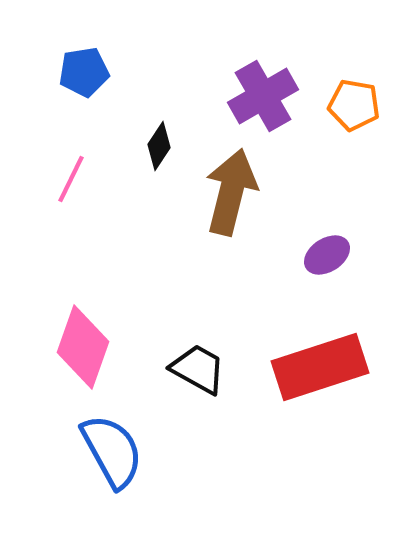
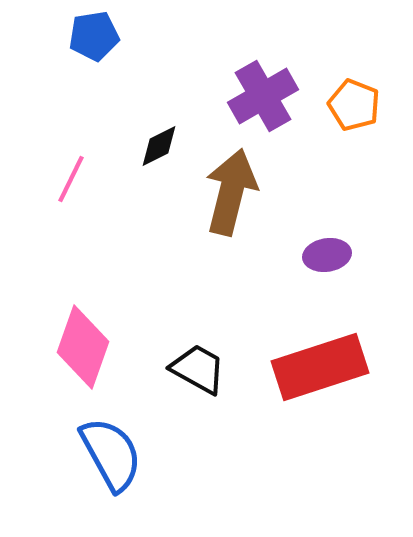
blue pentagon: moved 10 px right, 36 px up
orange pentagon: rotated 12 degrees clockwise
black diamond: rotated 30 degrees clockwise
purple ellipse: rotated 24 degrees clockwise
blue semicircle: moved 1 px left, 3 px down
